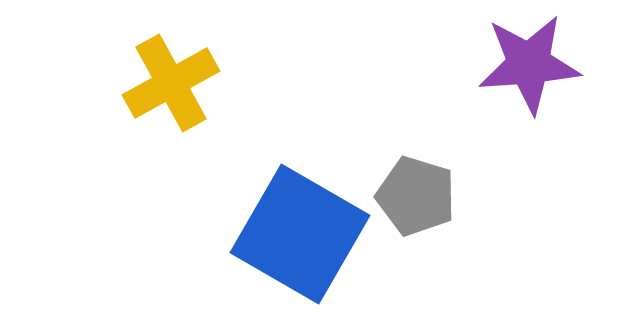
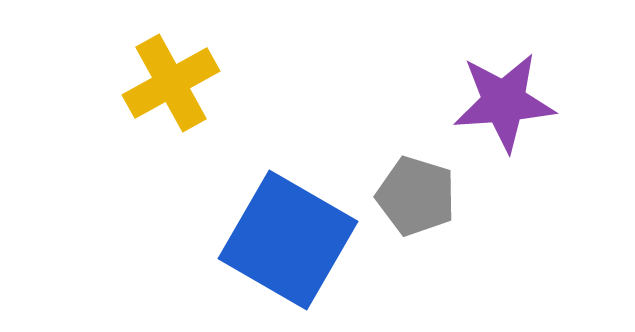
purple star: moved 25 px left, 38 px down
blue square: moved 12 px left, 6 px down
